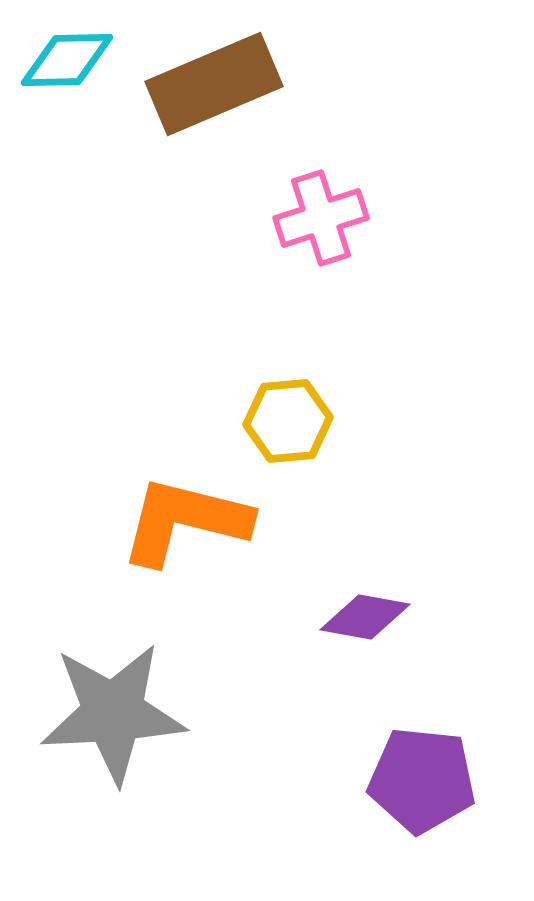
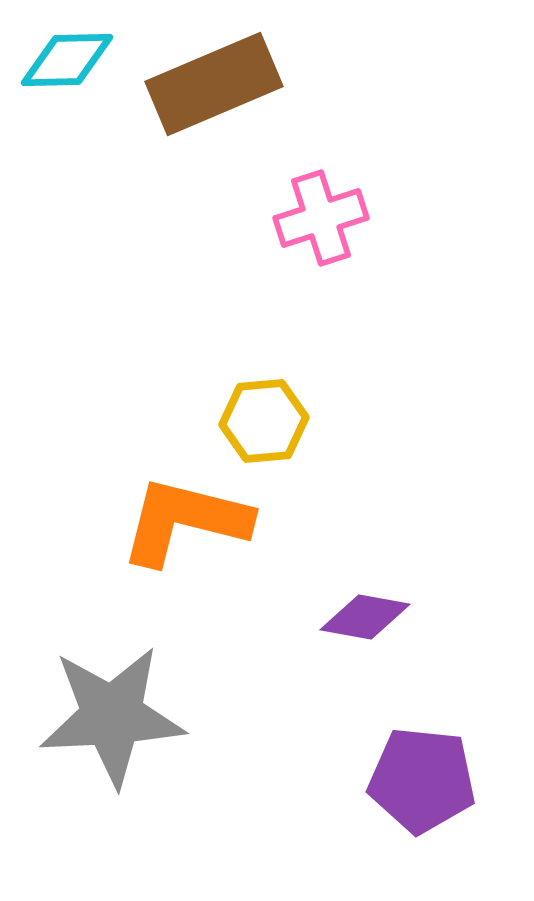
yellow hexagon: moved 24 px left
gray star: moved 1 px left, 3 px down
